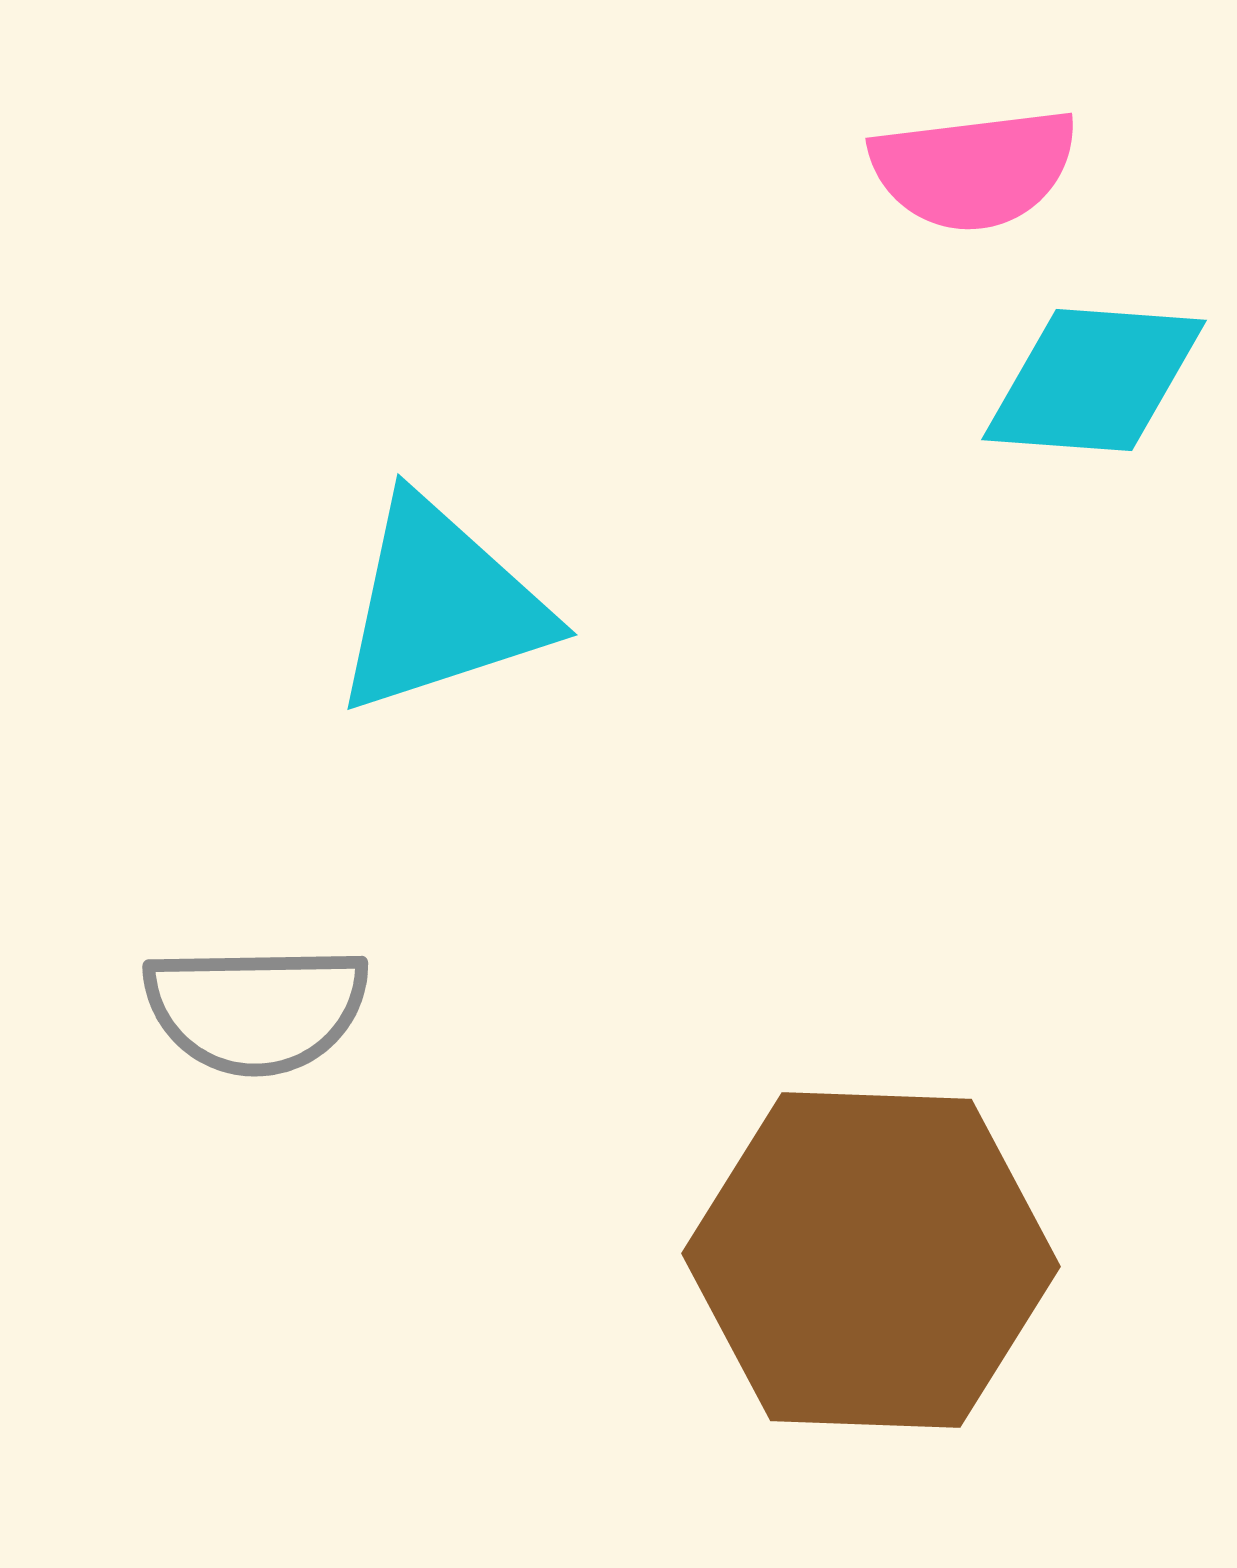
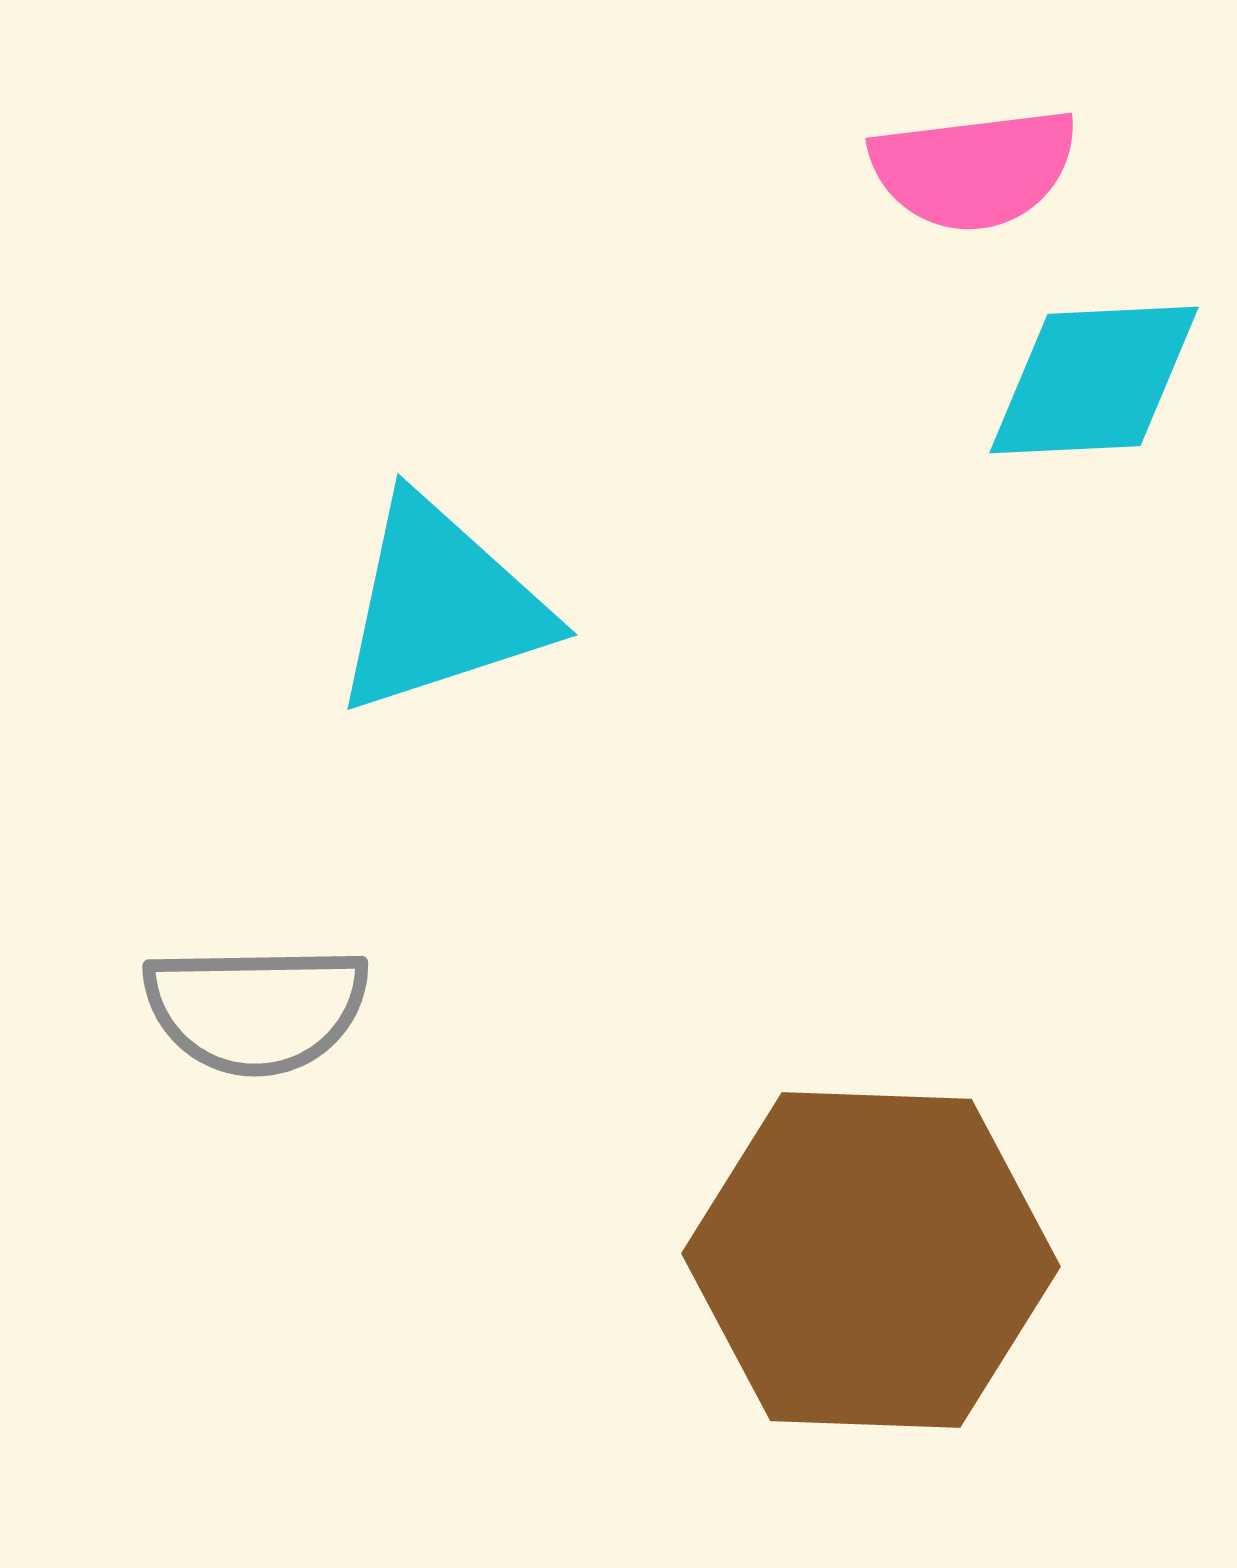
cyan diamond: rotated 7 degrees counterclockwise
